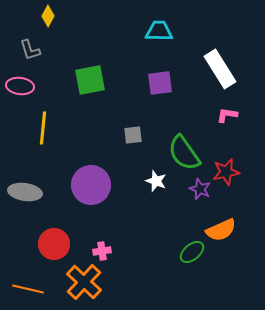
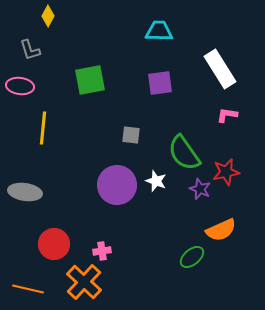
gray square: moved 2 px left; rotated 12 degrees clockwise
purple circle: moved 26 px right
green ellipse: moved 5 px down
